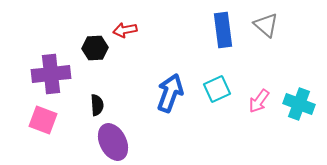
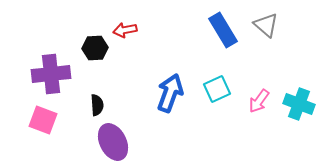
blue rectangle: rotated 24 degrees counterclockwise
